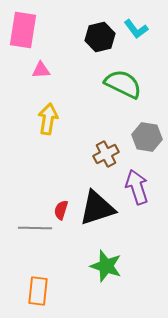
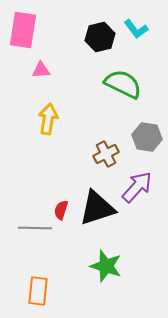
purple arrow: rotated 60 degrees clockwise
